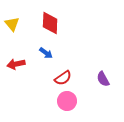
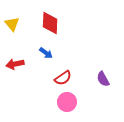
red arrow: moved 1 px left
pink circle: moved 1 px down
